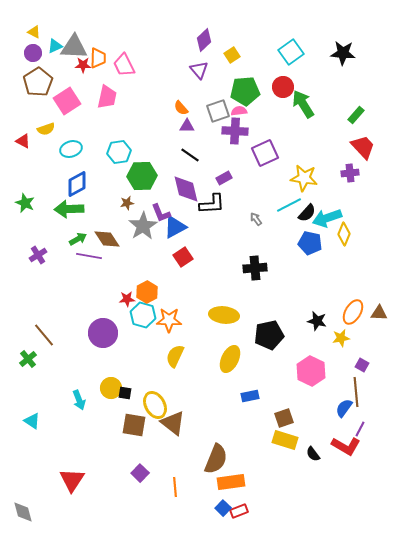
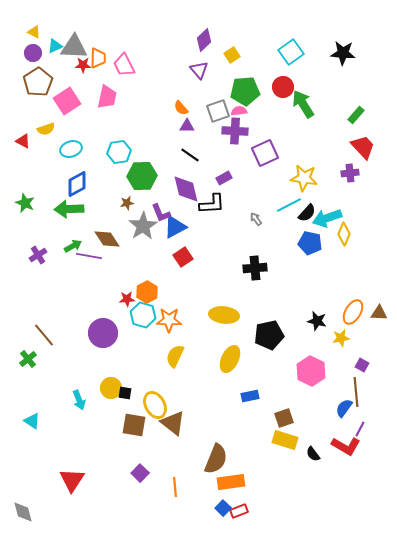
green arrow at (78, 239): moved 5 px left, 7 px down
